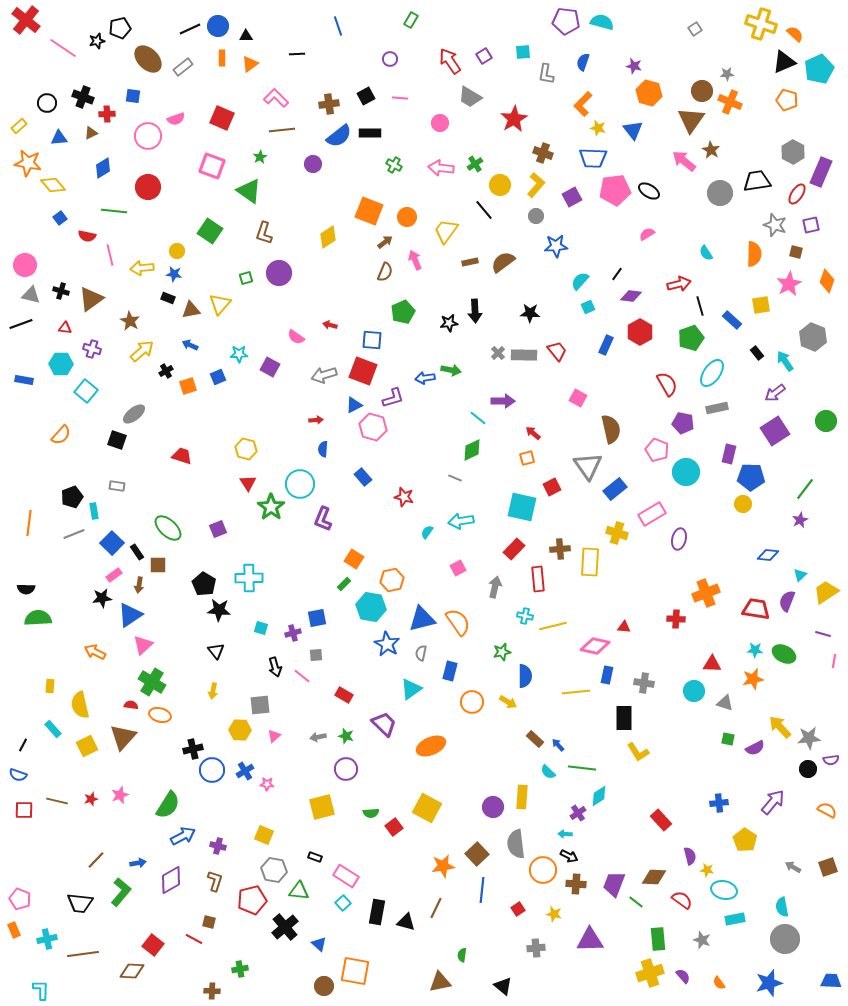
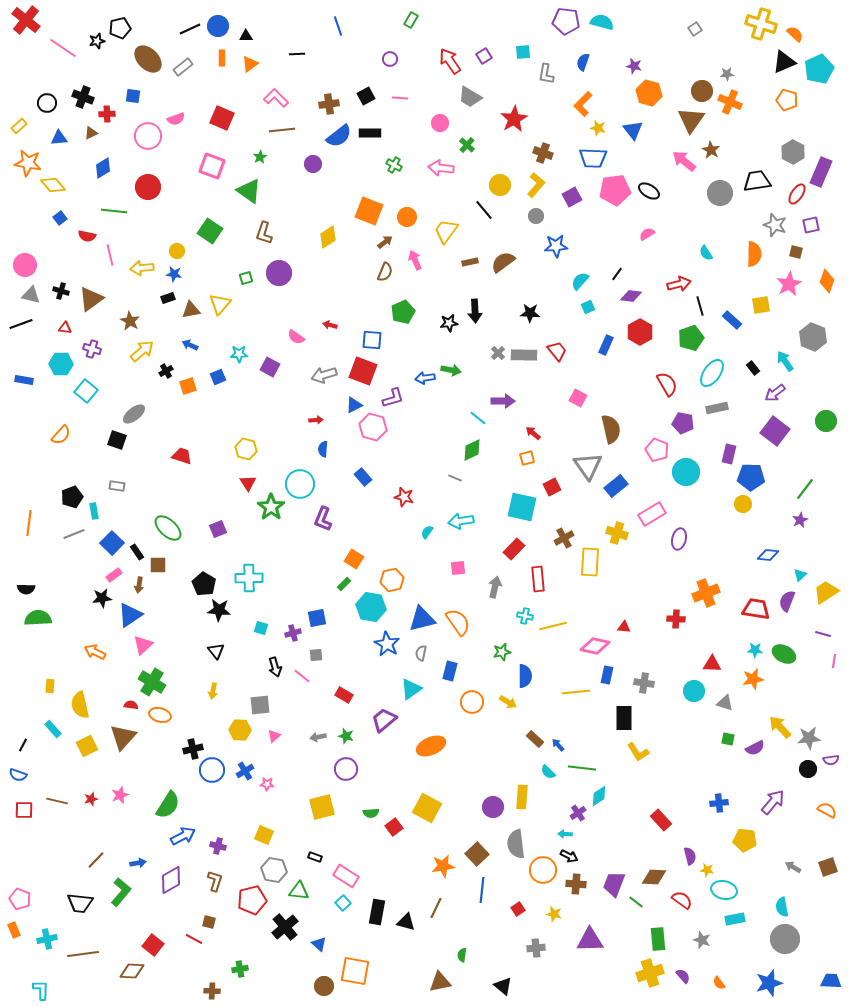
green cross at (475, 164): moved 8 px left, 19 px up; rotated 14 degrees counterclockwise
black rectangle at (168, 298): rotated 40 degrees counterclockwise
black rectangle at (757, 353): moved 4 px left, 15 px down
purple square at (775, 431): rotated 20 degrees counterclockwise
blue rectangle at (615, 489): moved 1 px right, 3 px up
brown cross at (560, 549): moved 4 px right, 11 px up; rotated 24 degrees counterclockwise
pink square at (458, 568): rotated 21 degrees clockwise
purple trapezoid at (384, 724): moved 4 px up; rotated 84 degrees counterclockwise
yellow pentagon at (745, 840): rotated 25 degrees counterclockwise
